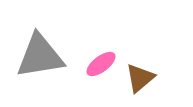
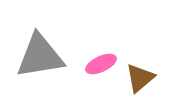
pink ellipse: rotated 12 degrees clockwise
